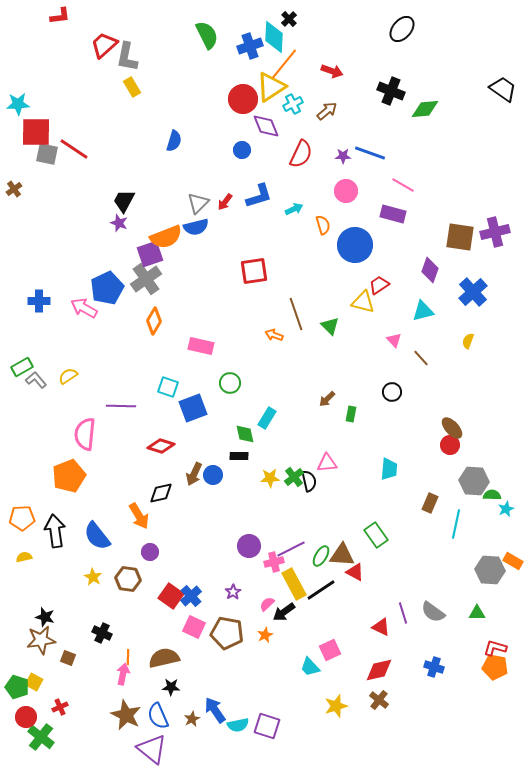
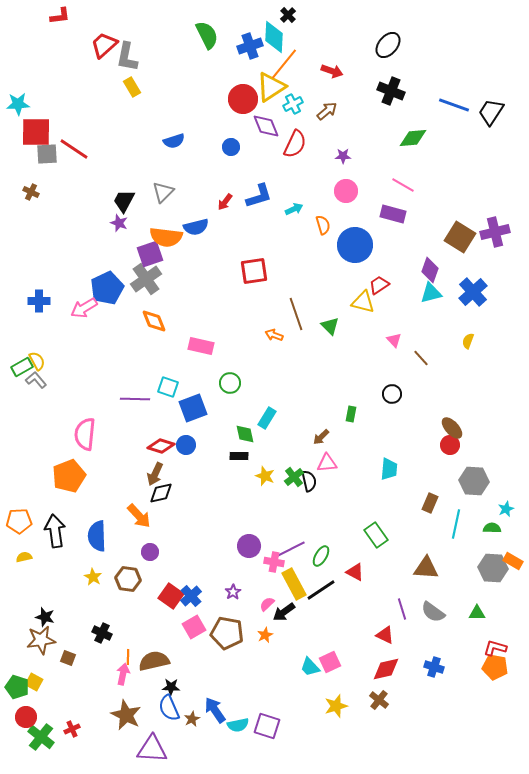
black cross at (289, 19): moved 1 px left, 4 px up
black ellipse at (402, 29): moved 14 px left, 16 px down
black trapezoid at (503, 89): moved 12 px left, 23 px down; rotated 92 degrees counterclockwise
green diamond at (425, 109): moved 12 px left, 29 px down
blue semicircle at (174, 141): rotated 55 degrees clockwise
blue circle at (242, 150): moved 11 px left, 3 px up
blue line at (370, 153): moved 84 px right, 48 px up
gray square at (47, 154): rotated 15 degrees counterclockwise
red semicircle at (301, 154): moved 6 px left, 10 px up
brown cross at (14, 189): moved 17 px right, 3 px down; rotated 28 degrees counterclockwise
gray triangle at (198, 203): moved 35 px left, 11 px up
orange semicircle at (166, 237): rotated 28 degrees clockwise
brown square at (460, 237): rotated 24 degrees clockwise
pink arrow at (84, 308): rotated 60 degrees counterclockwise
cyan triangle at (423, 311): moved 8 px right, 18 px up
orange diamond at (154, 321): rotated 52 degrees counterclockwise
yellow semicircle at (68, 376): moved 31 px left, 15 px up; rotated 96 degrees clockwise
black circle at (392, 392): moved 2 px down
brown arrow at (327, 399): moved 6 px left, 38 px down
purple line at (121, 406): moved 14 px right, 7 px up
brown arrow at (194, 474): moved 39 px left
blue circle at (213, 475): moved 27 px left, 30 px up
yellow star at (270, 478): moved 5 px left, 2 px up; rotated 24 degrees clockwise
green semicircle at (492, 495): moved 33 px down
orange arrow at (139, 516): rotated 12 degrees counterclockwise
orange pentagon at (22, 518): moved 3 px left, 3 px down
blue semicircle at (97, 536): rotated 36 degrees clockwise
brown triangle at (342, 555): moved 84 px right, 13 px down
pink cross at (274, 562): rotated 24 degrees clockwise
gray hexagon at (490, 570): moved 3 px right, 2 px up
purple line at (403, 613): moved 1 px left, 4 px up
pink square at (194, 627): rotated 35 degrees clockwise
red triangle at (381, 627): moved 4 px right, 8 px down
pink square at (330, 650): moved 12 px down
brown semicircle at (164, 658): moved 10 px left, 3 px down
red diamond at (379, 670): moved 7 px right, 1 px up
red cross at (60, 707): moved 12 px right, 22 px down
blue semicircle at (158, 716): moved 11 px right, 8 px up
purple triangle at (152, 749): rotated 36 degrees counterclockwise
